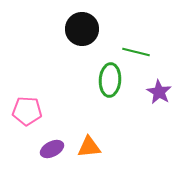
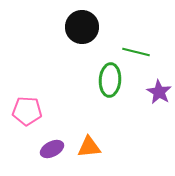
black circle: moved 2 px up
